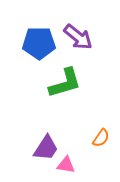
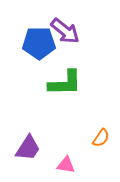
purple arrow: moved 13 px left, 6 px up
green L-shape: rotated 15 degrees clockwise
purple trapezoid: moved 18 px left
